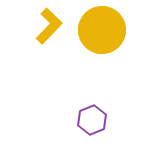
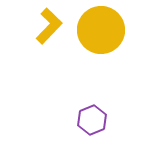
yellow circle: moved 1 px left
